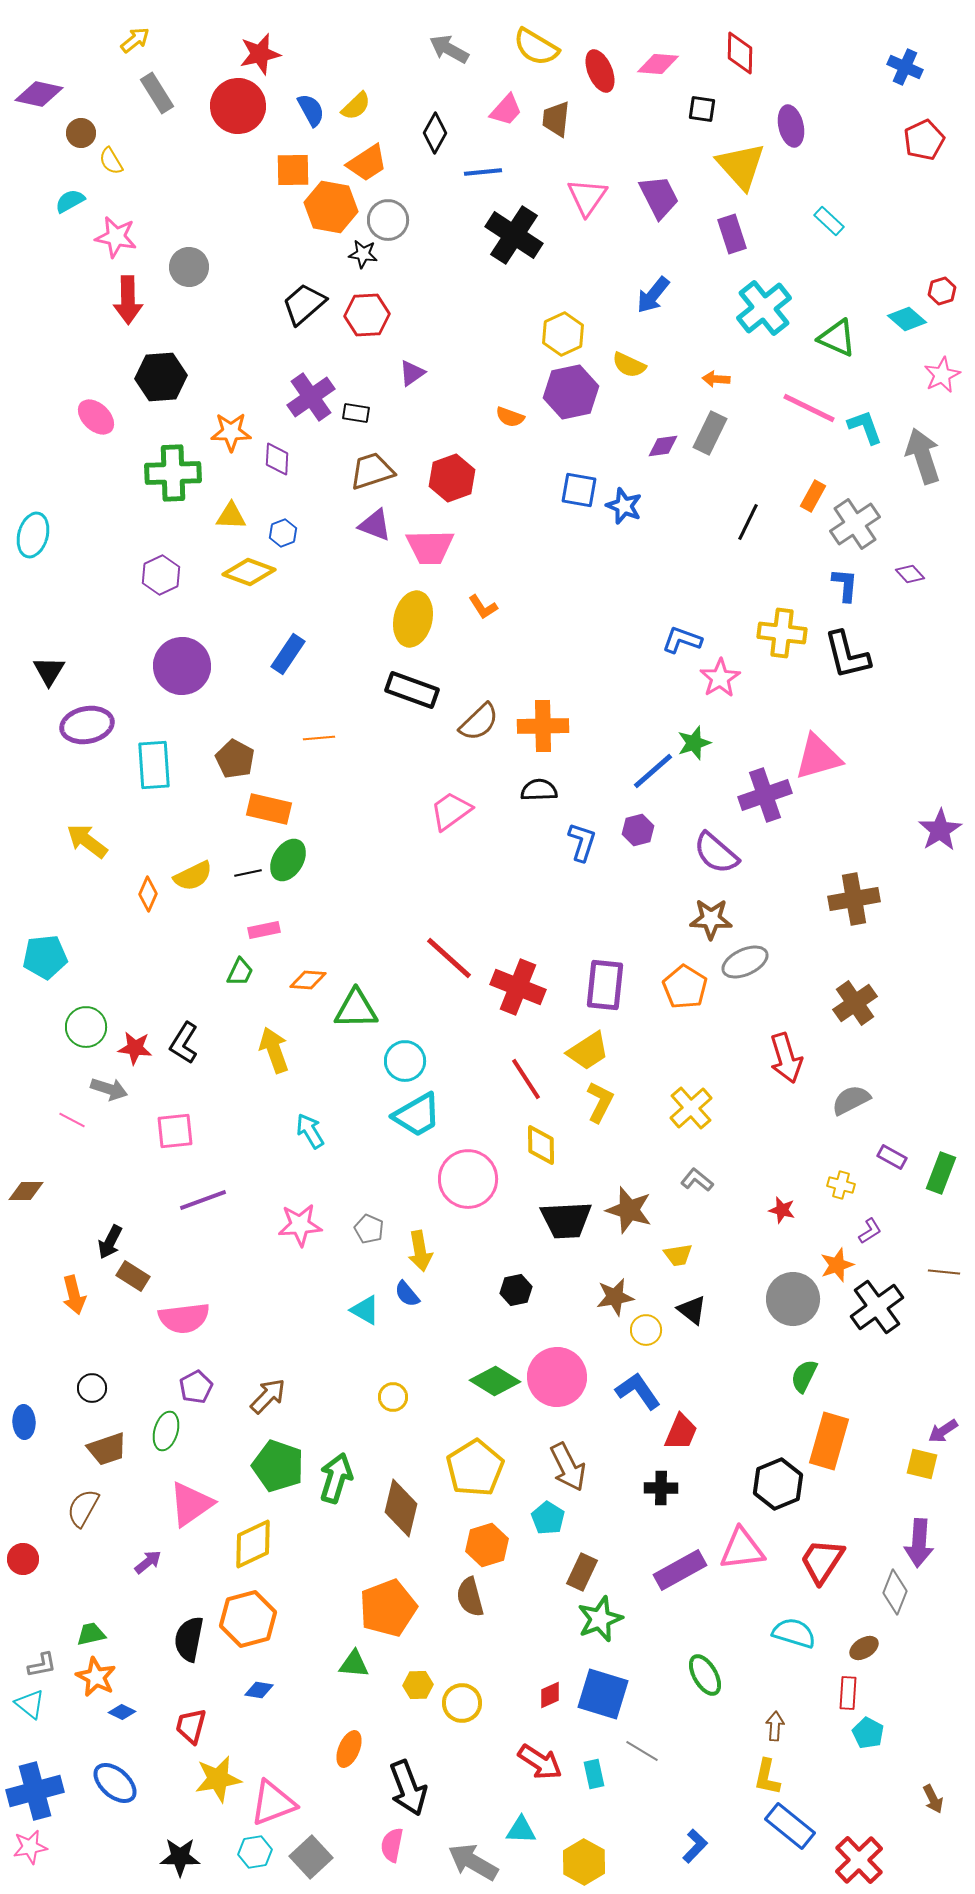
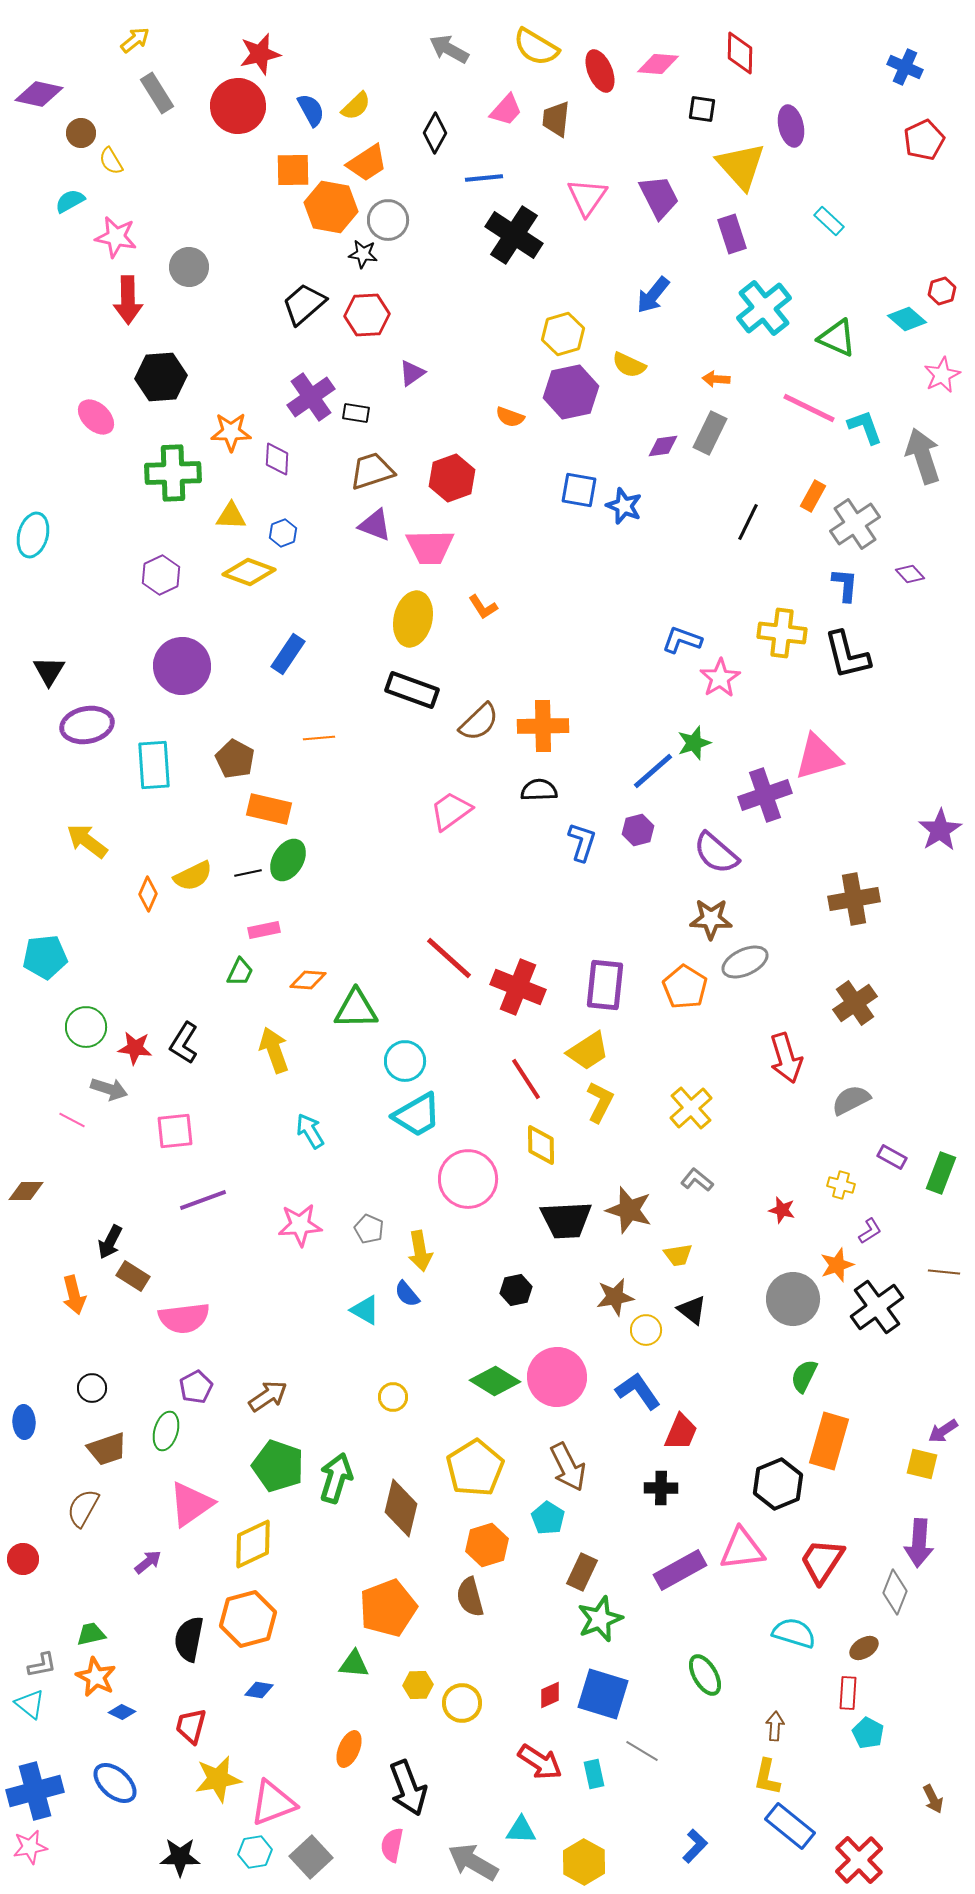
blue line at (483, 172): moved 1 px right, 6 px down
yellow hexagon at (563, 334): rotated 9 degrees clockwise
brown arrow at (268, 1396): rotated 12 degrees clockwise
